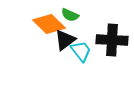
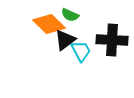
cyan trapezoid: rotated 10 degrees clockwise
